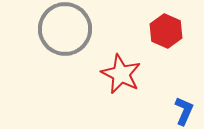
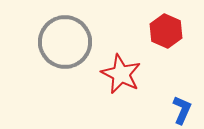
gray circle: moved 13 px down
blue L-shape: moved 2 px left, 1 px up
